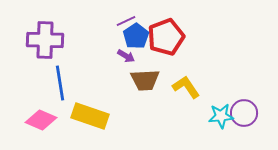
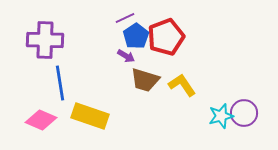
purple line: moved 1 px left, 3 px up
brown trapezoid: rotated 20 degrees clockwise
yellow L-shape: moved 4 px left, 2 px up
cyan star: rotated 10 degrees counterclockwise
